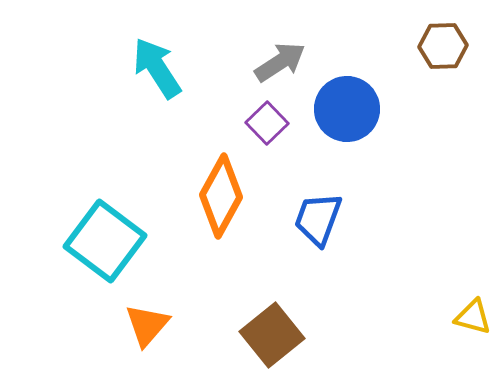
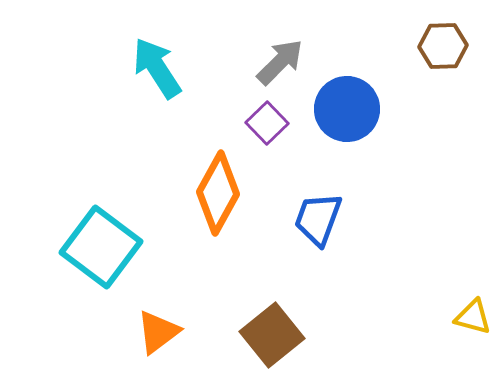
gray arrow: rotated 12 degrees counterclockwise
orange diamond: moved 3 px left, 3 px up
cyan square: moved 4 px left, 6 px down
orange triangle: moved 11 px right, 7 px down; rotated 12 degrees clockwise
